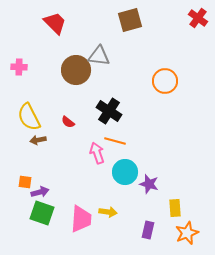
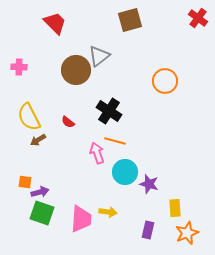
gray triangle: rotated 45 degrees counterclockwise
brown arrow: rotated 21 degrees counterclockwise
